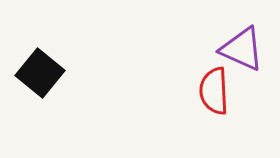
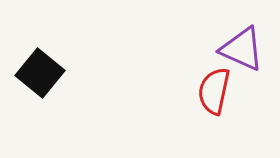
red semicircle: rotated 15 degrees clockwise
